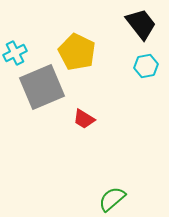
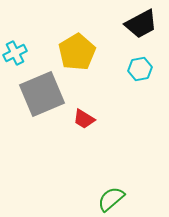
black trapezoid: rotated 100 degrees clockwise
yellow pentagon: rotated 15 degrees clockwise
cyan hexagon: moved 6 px left, 3 px down
gray square: moved 7 px down
green semicircle: moved 1 px left
